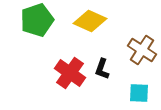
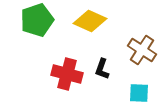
red cross: moved 3 px left, 1 px down; rotated 20 degrees counterclockwise
